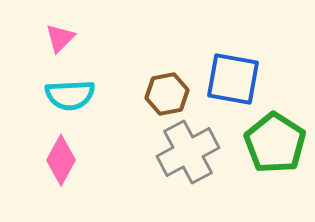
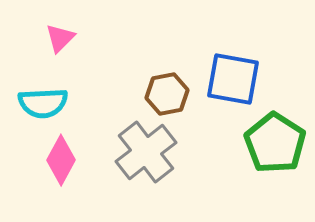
cyan semicircle: moved 27 px left, 8 px down
gray cross: moved 42 px left; rotated 10 degrees counterclockwise
